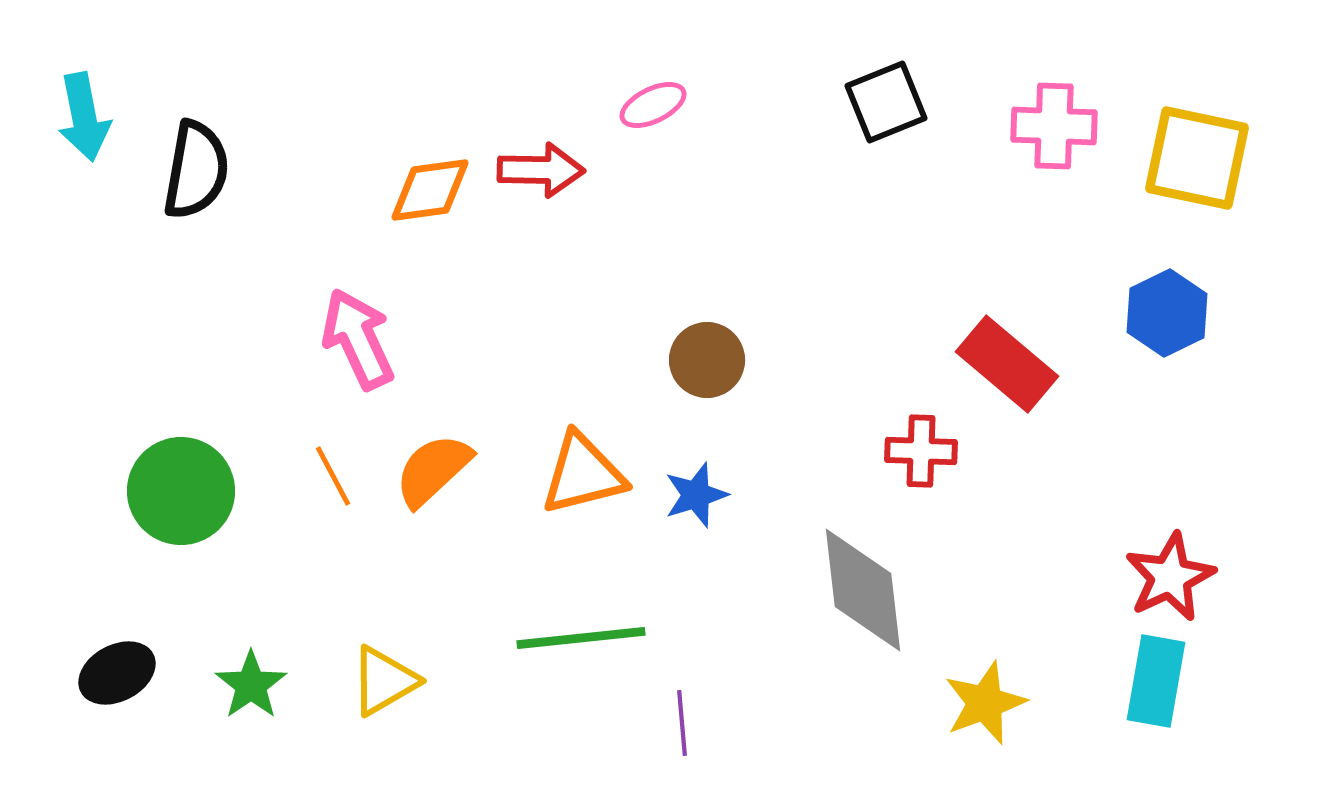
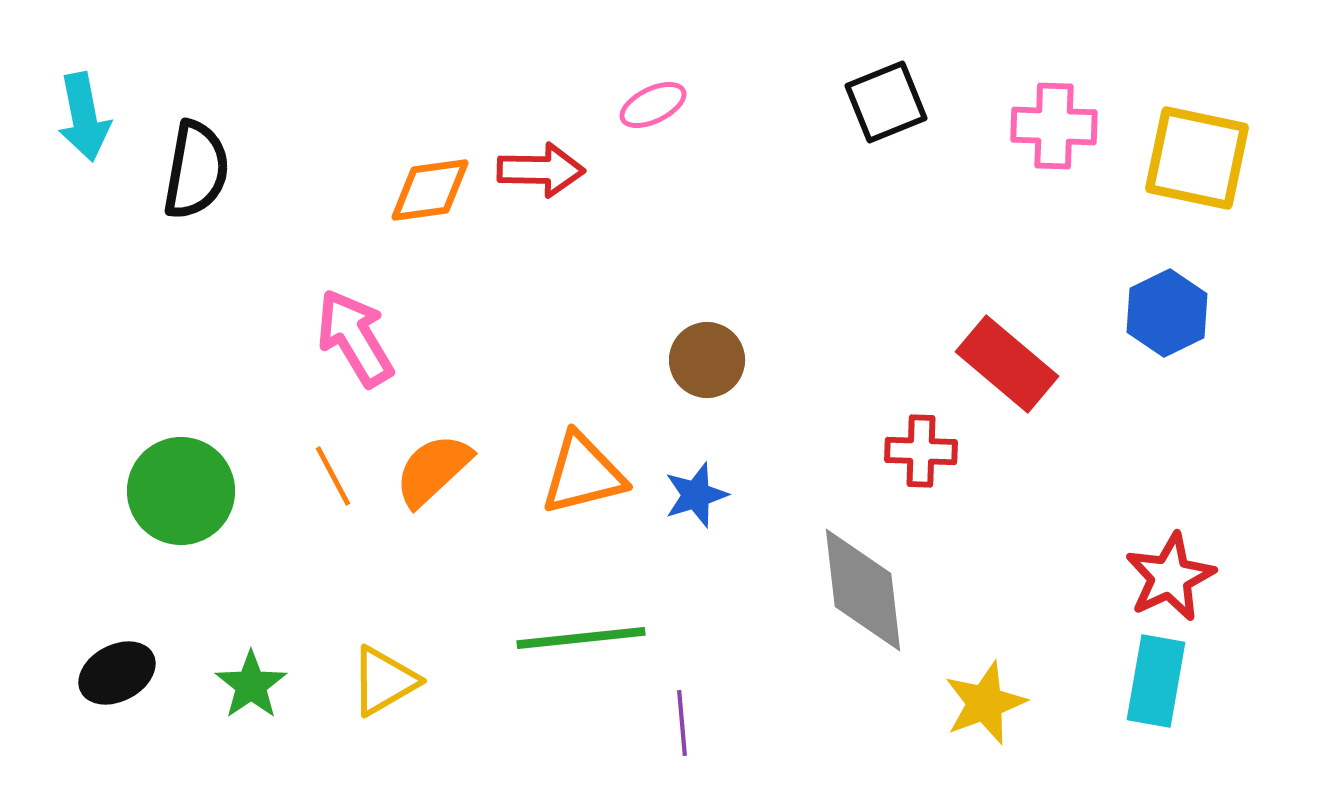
pink arrow: moved 3 px left, 1 px up; rotated 6 degrees counterclockwise
